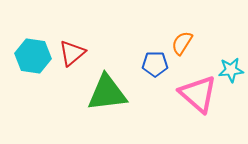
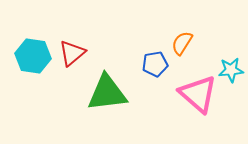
blue pentagon: rotated 10 degrees counterclockwise
